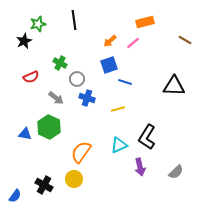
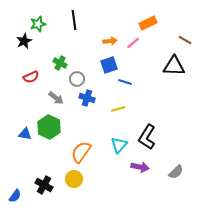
orange rectangle: moved 3 px right, 1 px down; rotated 12 degrees counterclockwise
orange arrow: rotated 144 degrees counterclockwise
black triangle: moved 20 px up
cyan triangle: rotated 24 degrees counterclockwise
purple arrow: rotated 66 degrees counterclockwise
